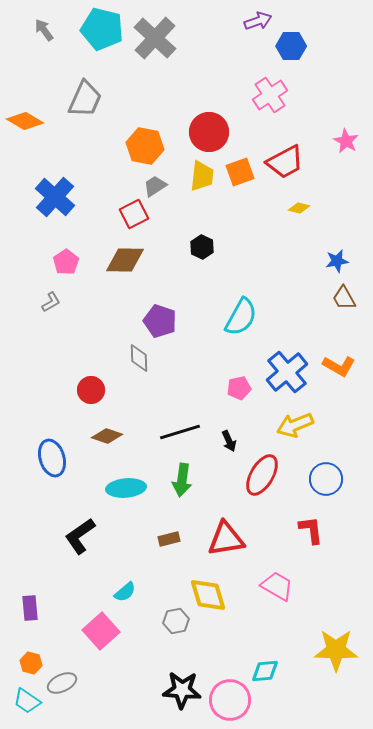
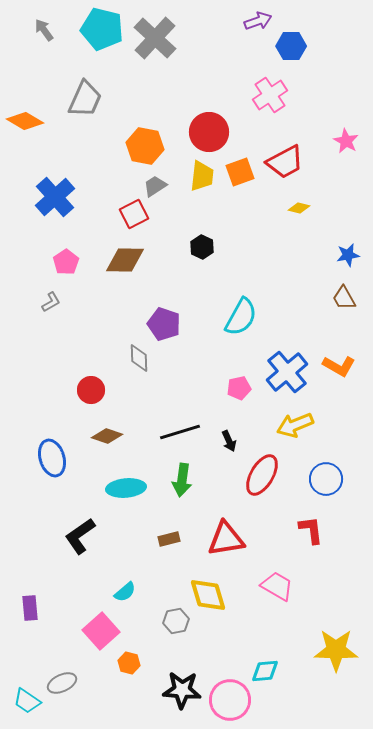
blue cross at (55, 197): rotated 6 degrees clockwise
blue star at (337, 261): moved 11 px right, 6 px up
purple pentagon at (160, 321): moved 4 px right, 3 px down
orange hexagon at (31, 663): moved 98 px right
